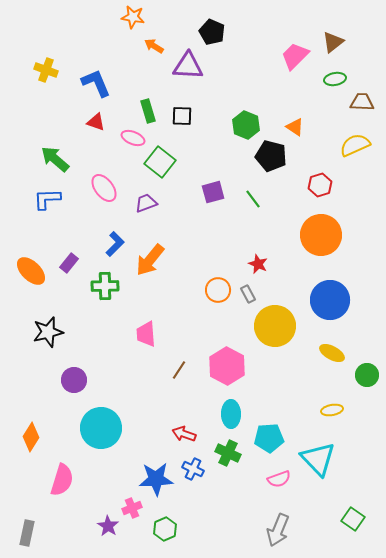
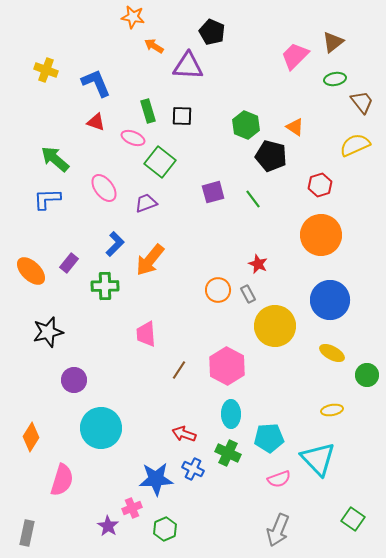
brown trapezoid at (362, 102): rotated 50 degrees clockwise
